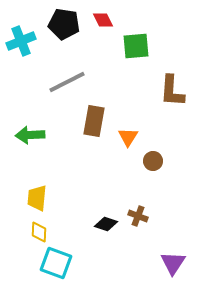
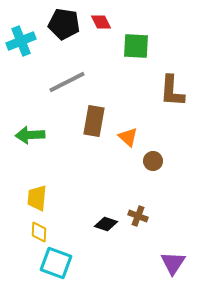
red diamond: moved 2 px left, 2 px down
green square: rotated 8 degrees clockwise
orange triangle: rotated 20 degrees counterclockwise
